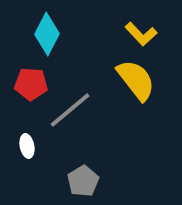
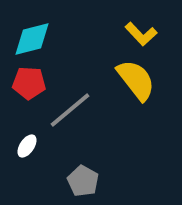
cyan diamond: moved 15 px left, 5 px down; rotated 48 degrees clockwise
red pentagon: moved 2 px left, 1 px up
white ellipse: rotated 45 degrees clockwise
gray pentagon: rotated 12 degrees counterclockwise
